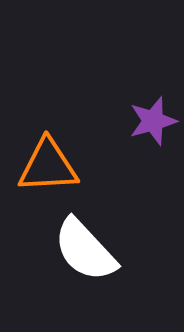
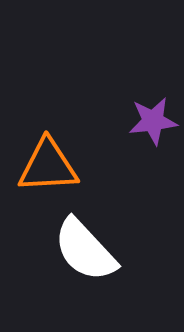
purple star: rotated 9 degrees clockwise
